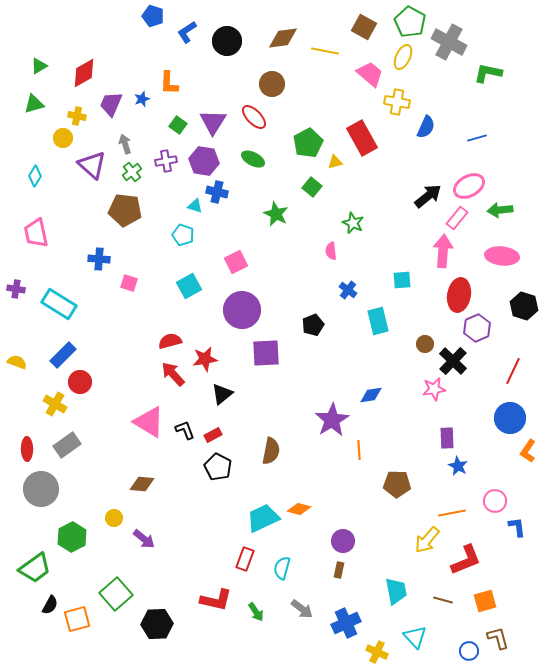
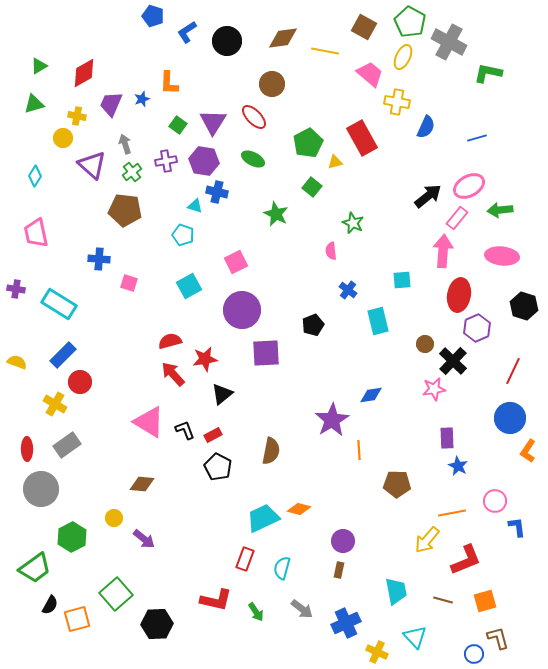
blue circle at (469, 651): moved 5 px right, 3 px down
